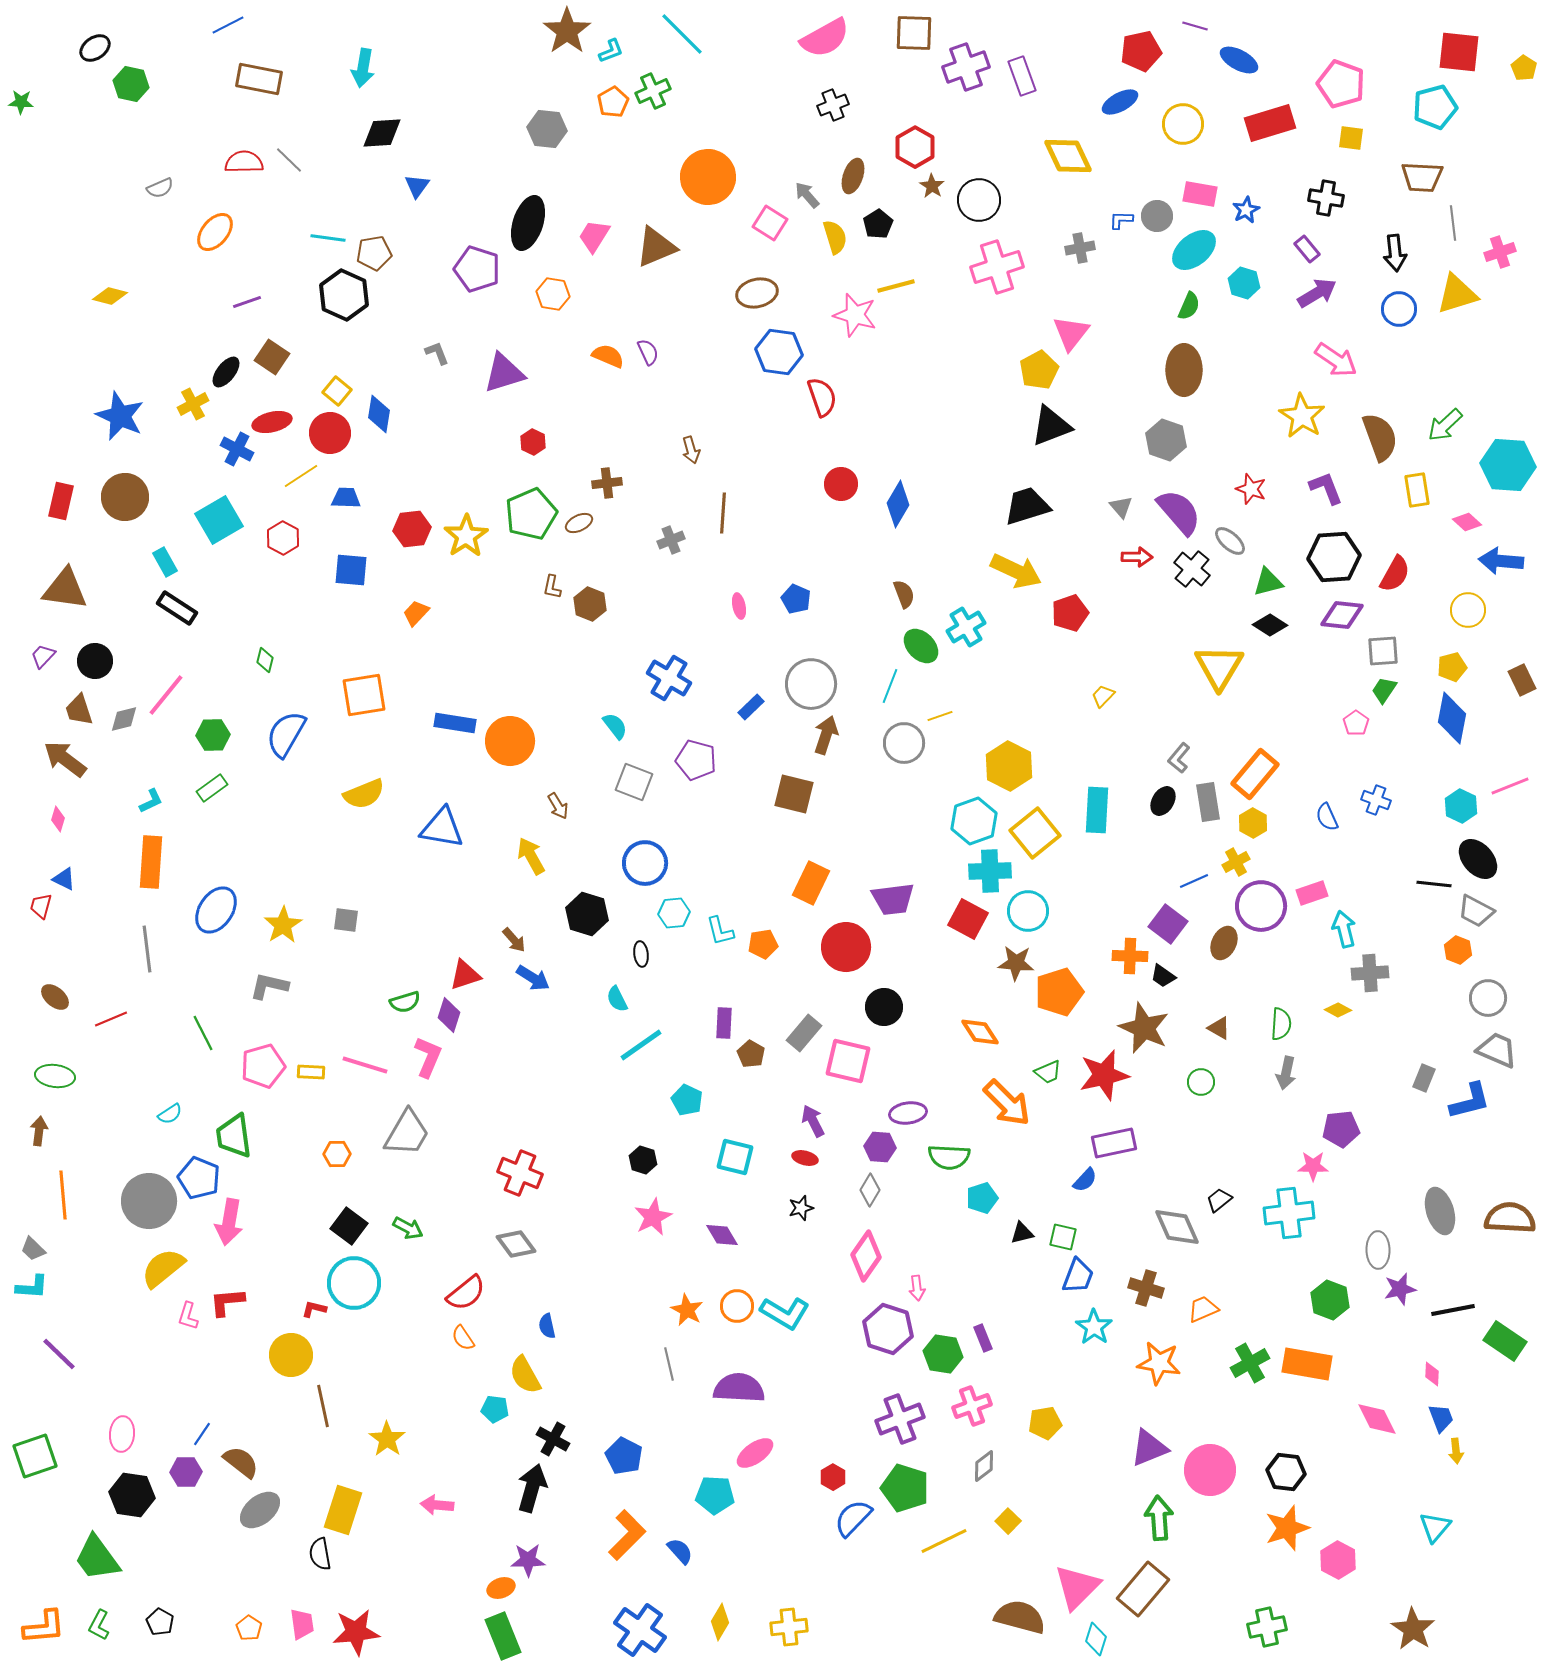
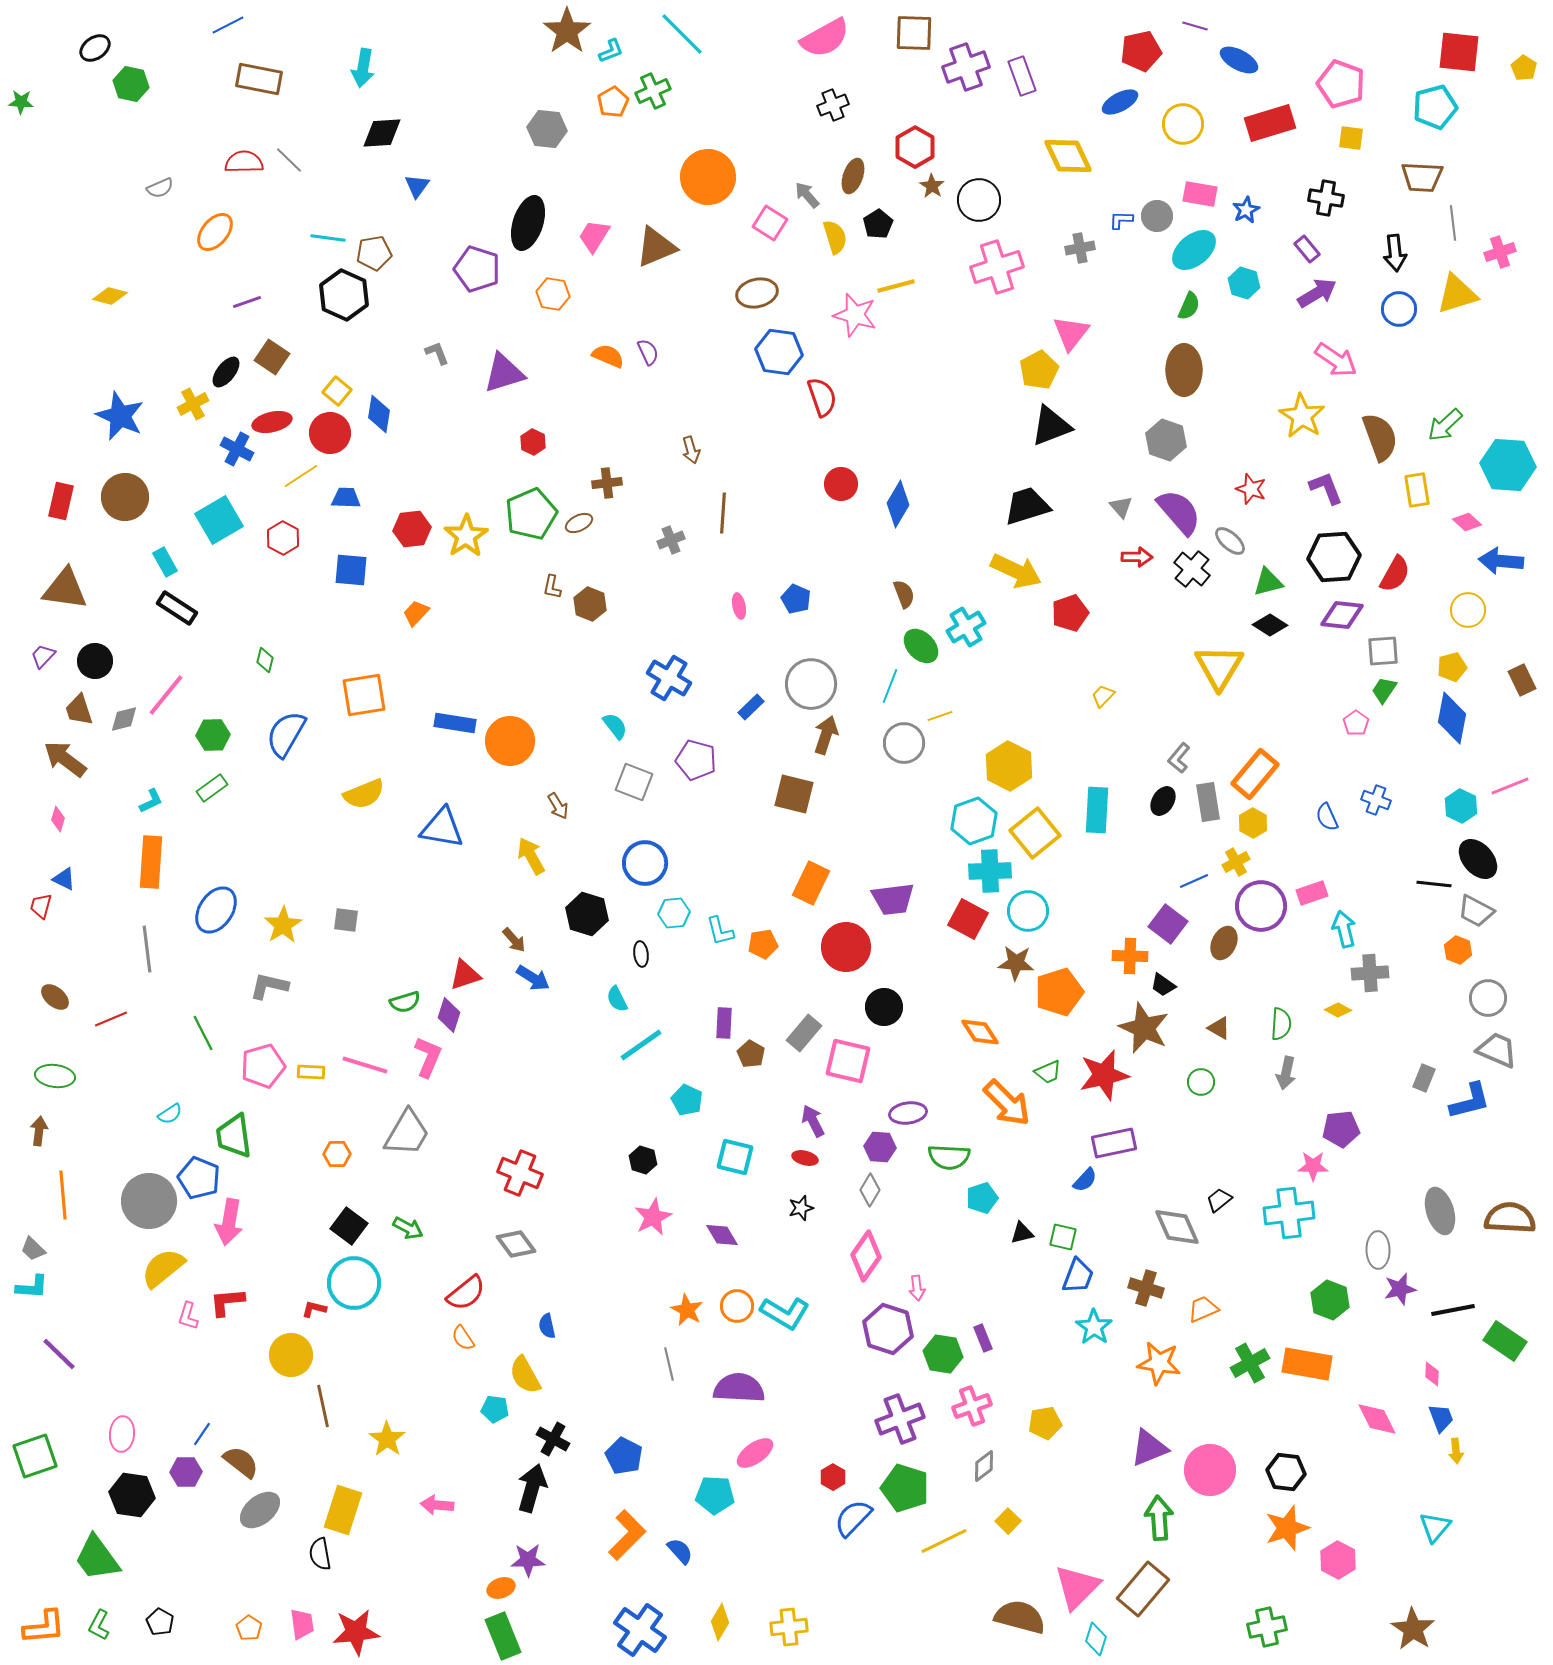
black trapezoid at (1163, 976): moved 9 px down
